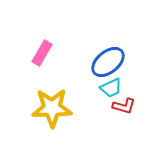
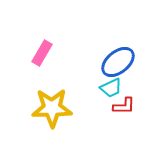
blue ellipse: moved 10 px right
red L-shape: rotated 15 degrees counterclockwise
